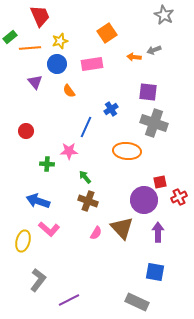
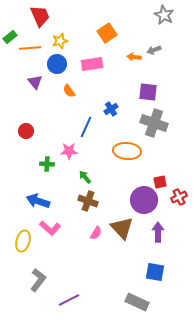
pink L-shape: moved 1 px right, 1 px up
